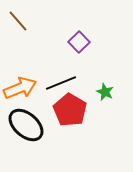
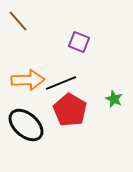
purple square: rotated 25 degrees counterclockwise
orange arrow: moved 8 px right, 8 px up; rotated 20 degrees clockwise
green star: moved 9 px right, 7 px down
